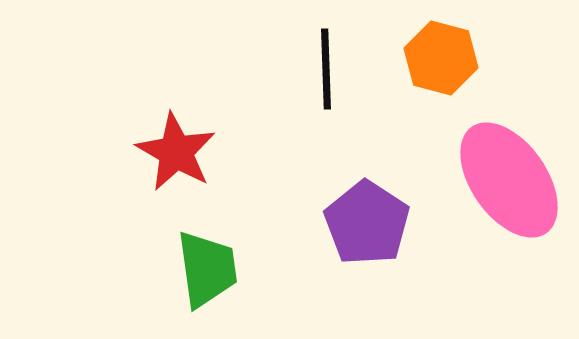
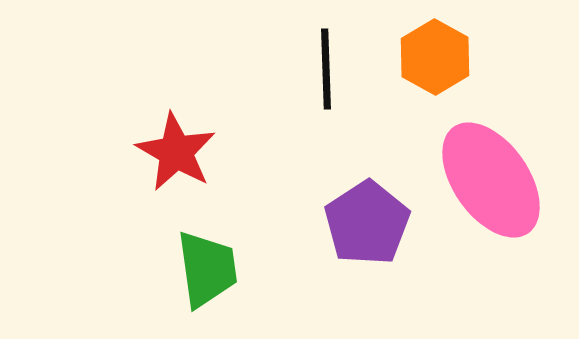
orange hexagon: moved 6 px left, 1 px up; rotated 14 degrees clockwise
pink ellipse: moved 18 px left
purple pentagon: rotated 6 degrees clockwise
